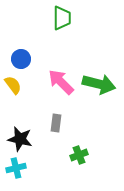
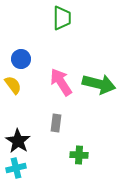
pink arrow: rotated 12 degrees clockwise
black star: moved 2 px left, 2 px down; rotated 20 degrees clockwise
green cross: rotated 24 degrees clockwise
